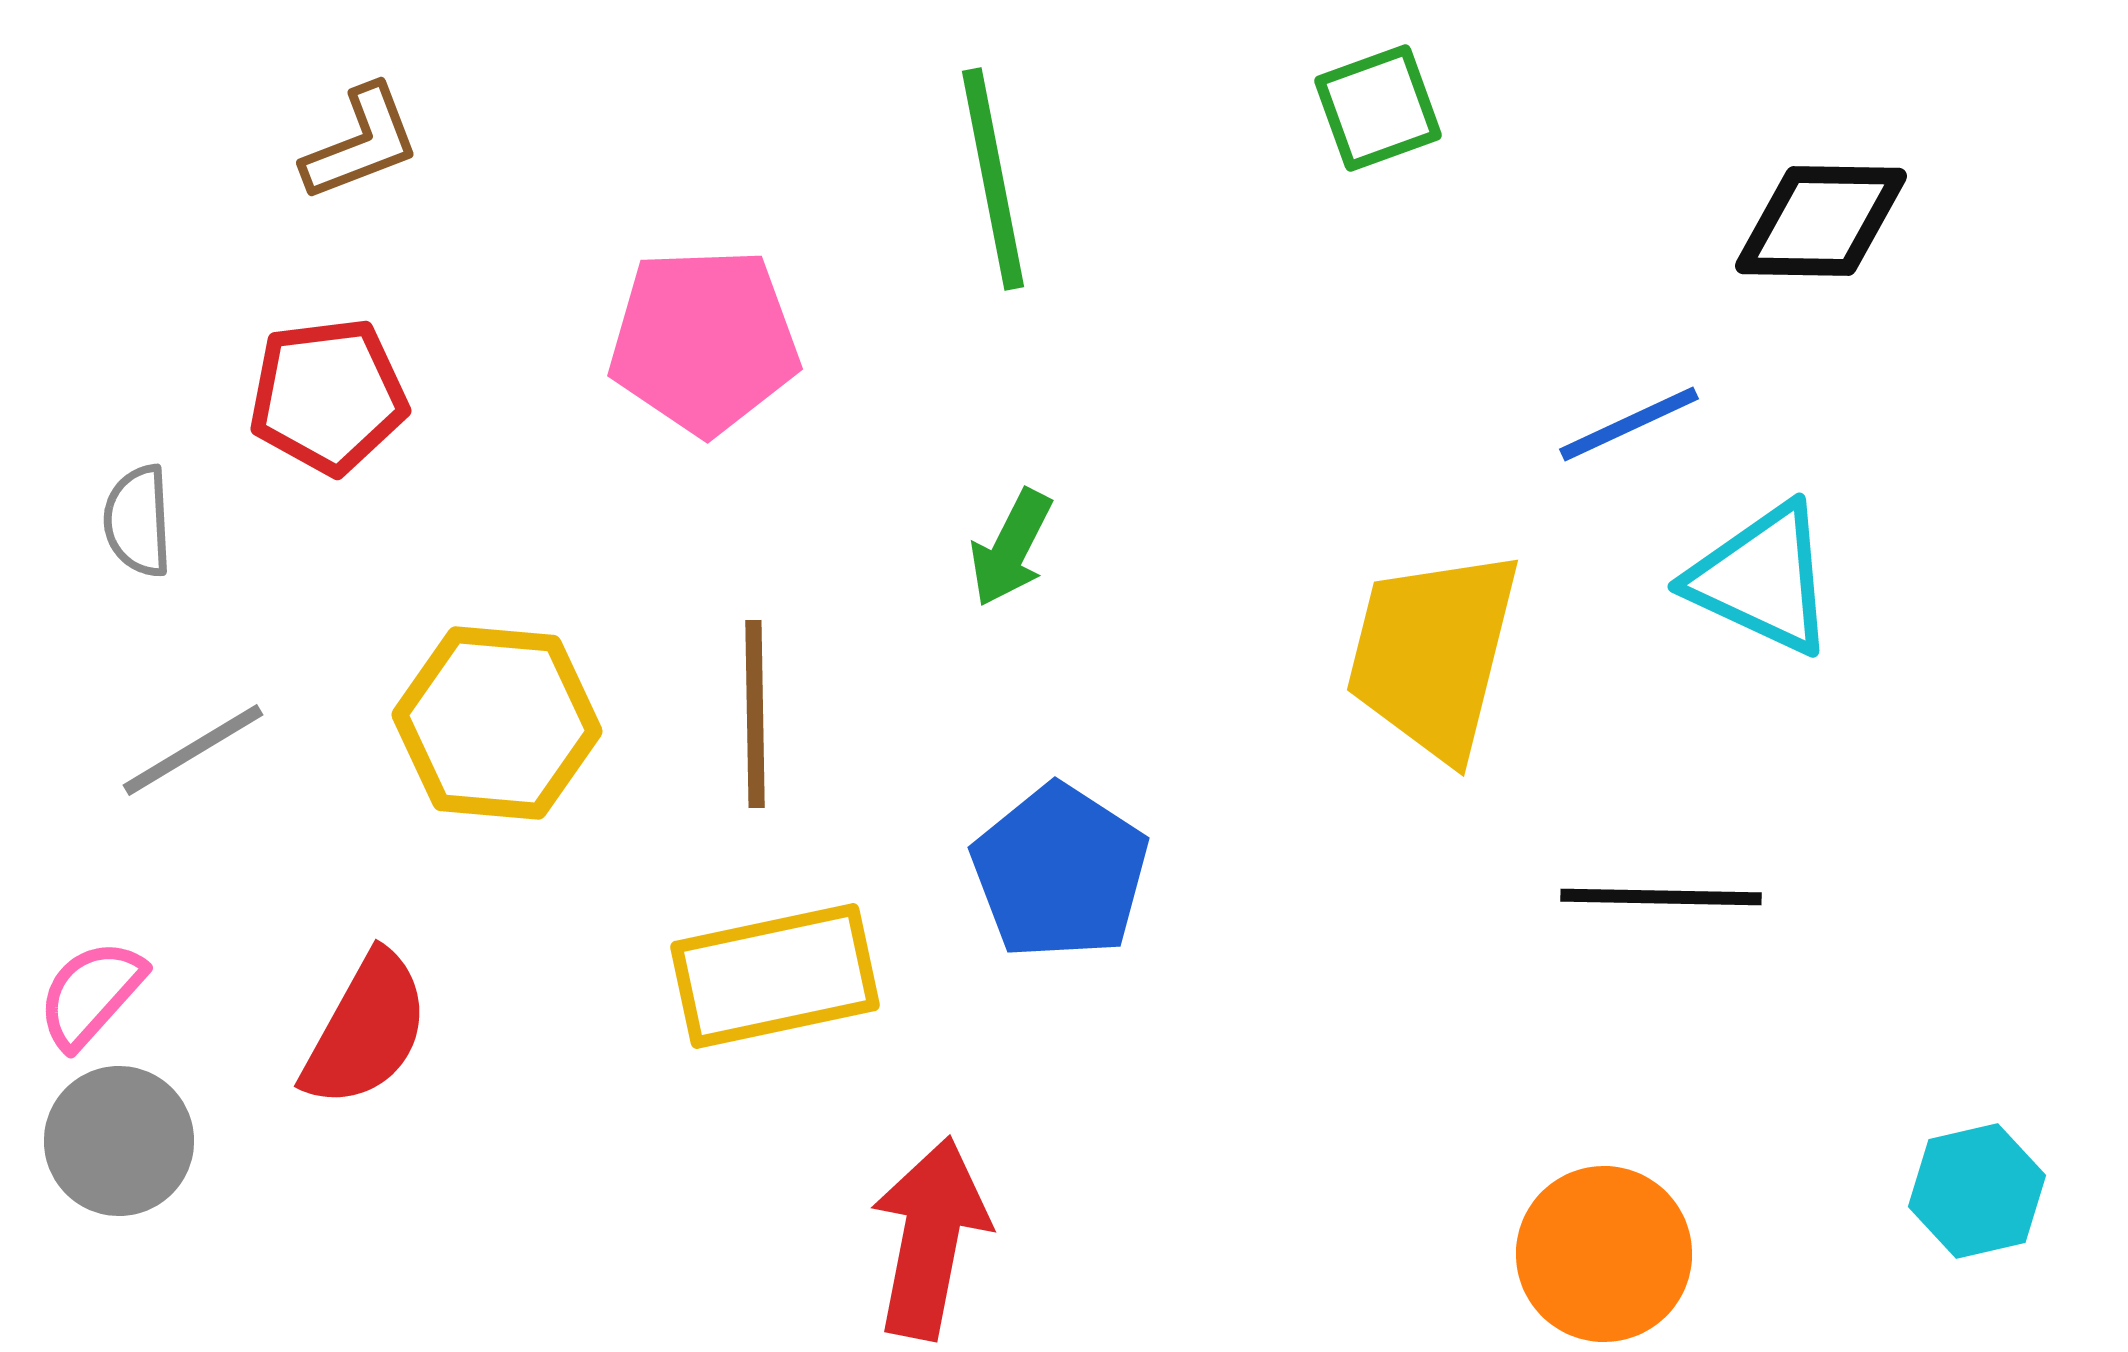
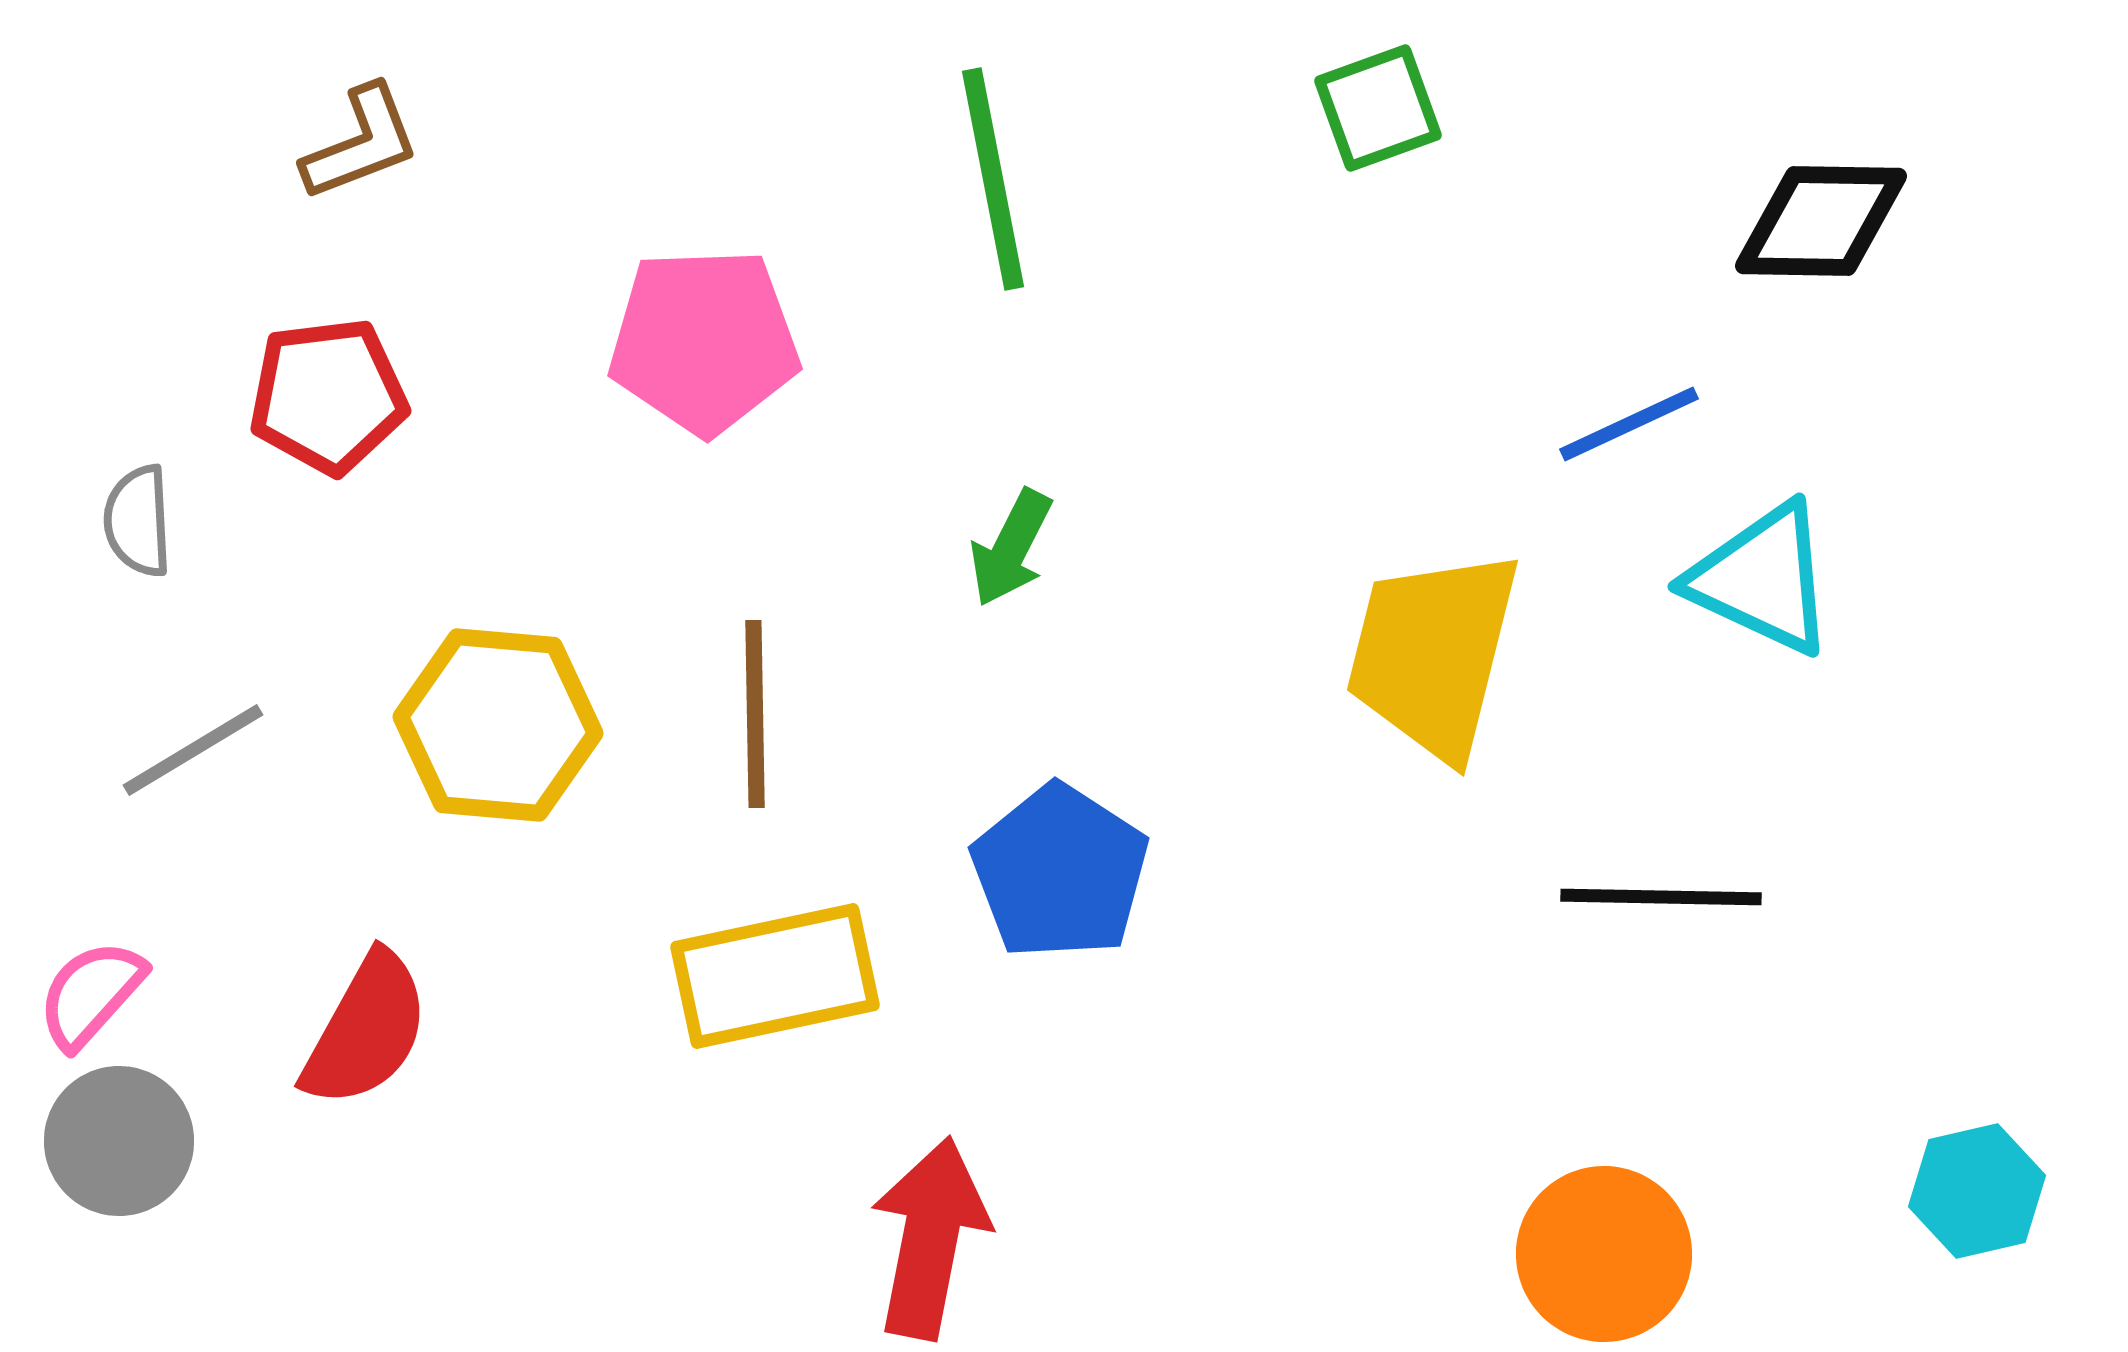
yellow hexagon: moved 1 px right, 2 px down
